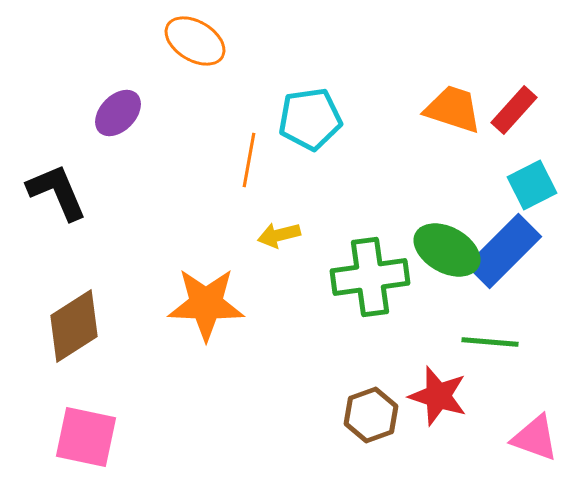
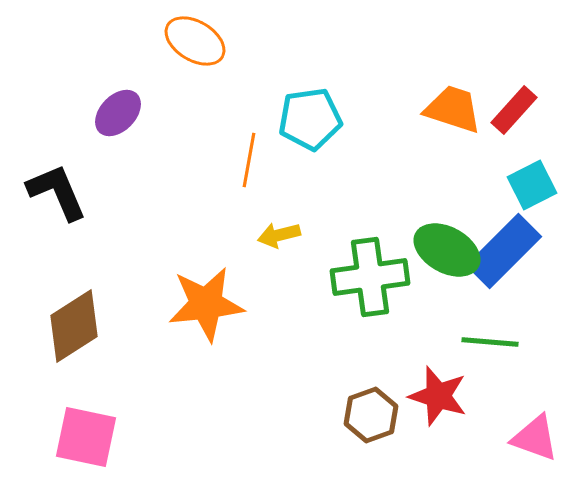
orange star: rotated 8 degrees counterclockwise
